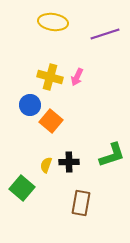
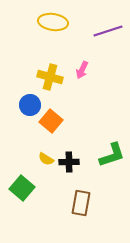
purple line: moved 3 px right, 3 px up
pink arrow: moved 5 px right, 7 px up
yellow semicircle: moved 6 px up; rotated 77 degrees counterclockwise
